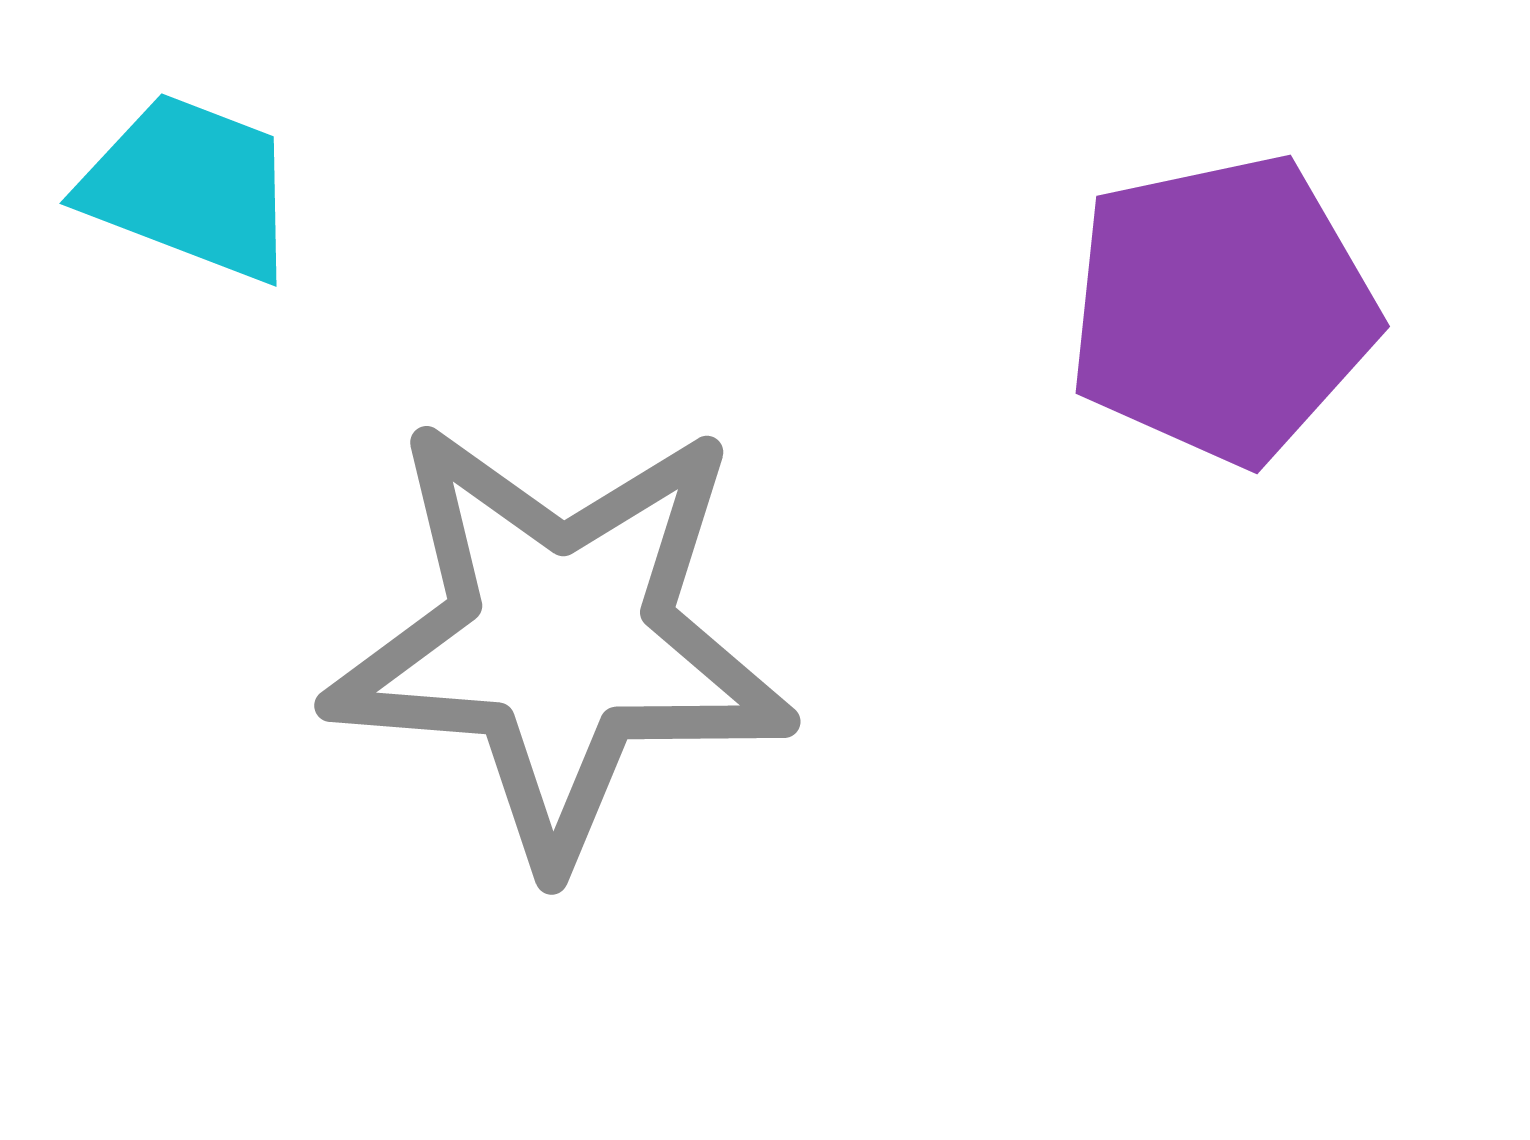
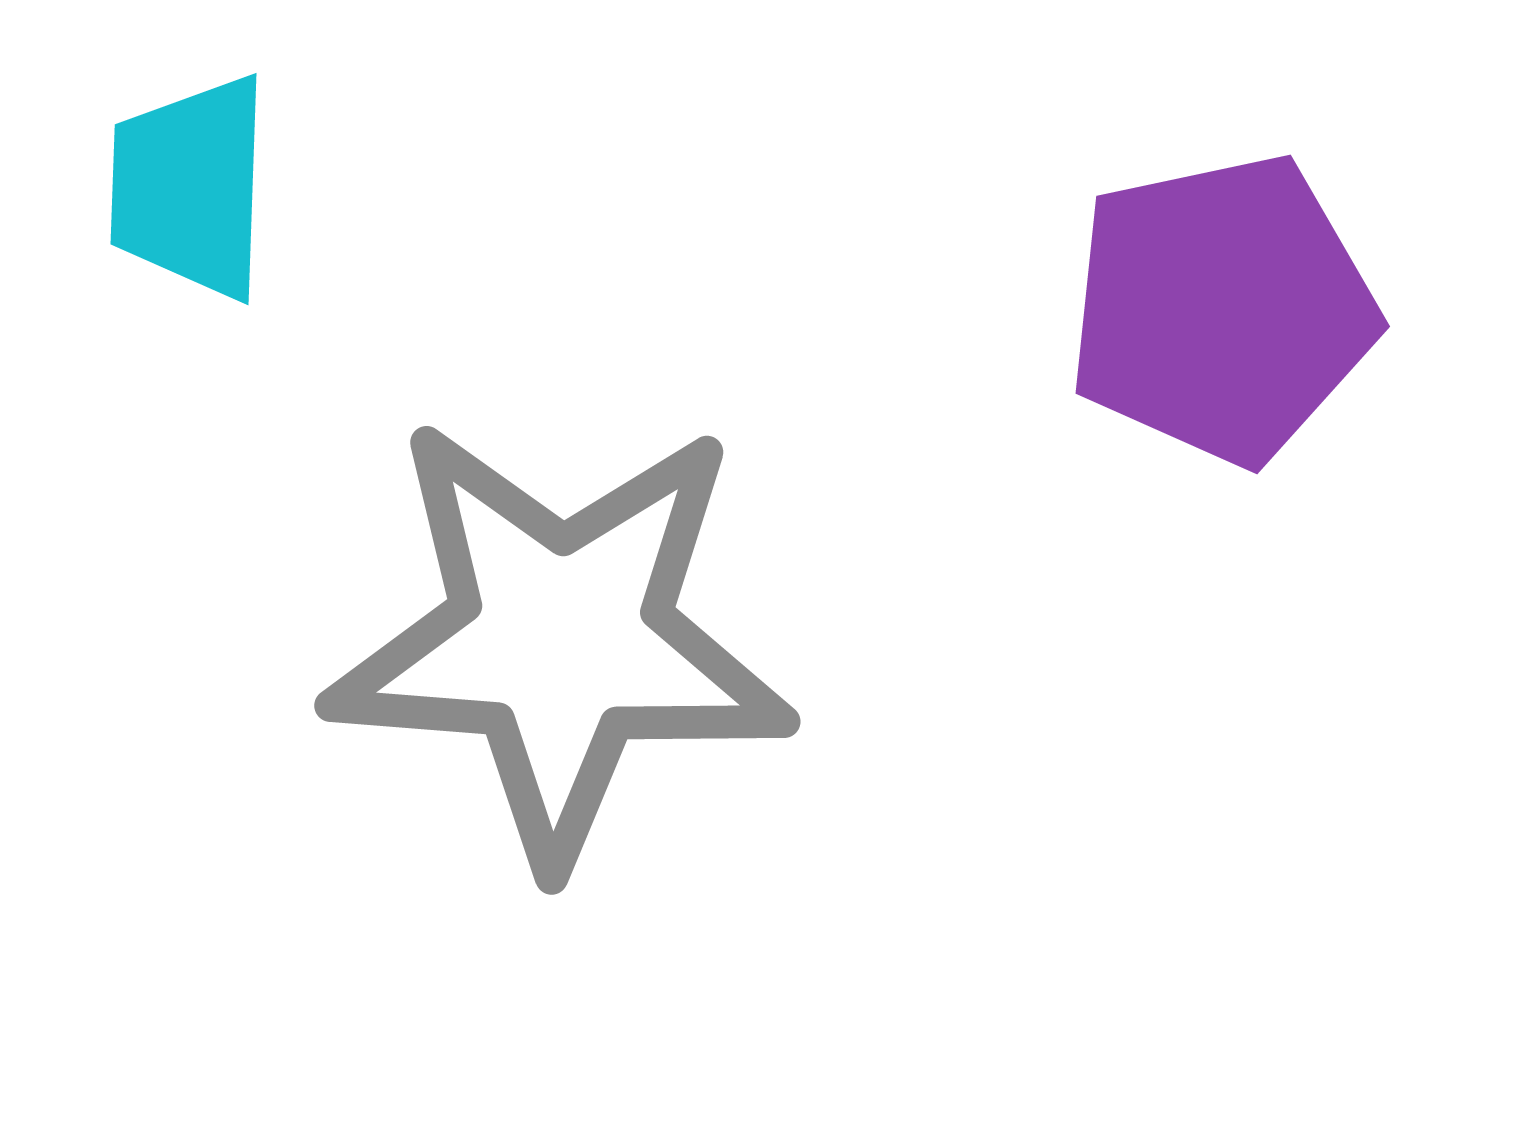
cyan trapezoid: rotated 109 degrees counterclockwise
